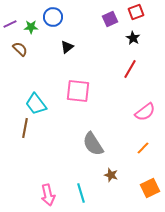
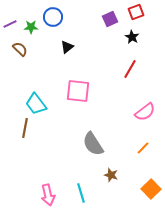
black star: moved 1 px left, 1 px up
orange square: moved 1 px right, 1 px down; rotated 18 degrees counterclockwise
